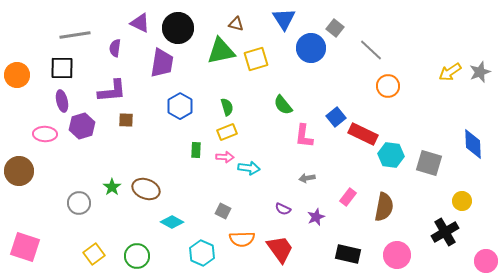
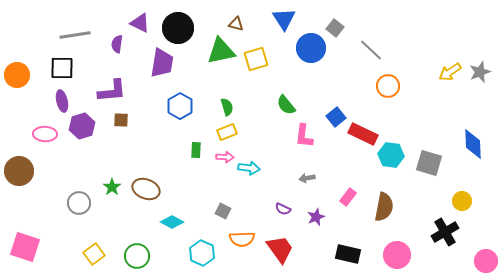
purple semicircle at (115, 48): moved 2 px right, 4 px up
green semicircle at (283, 105): moved 3 px right
brown square at (126, 120): moved 5 px left
